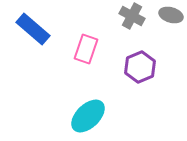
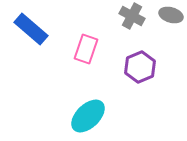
blue rectangle: moved 2 px left
